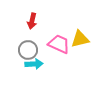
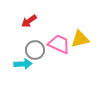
red arrow: moved 3 px left; rotated 42 degrees clockwise
gray circle: moved 7 px right
cyan arrow: moved 11 px left
